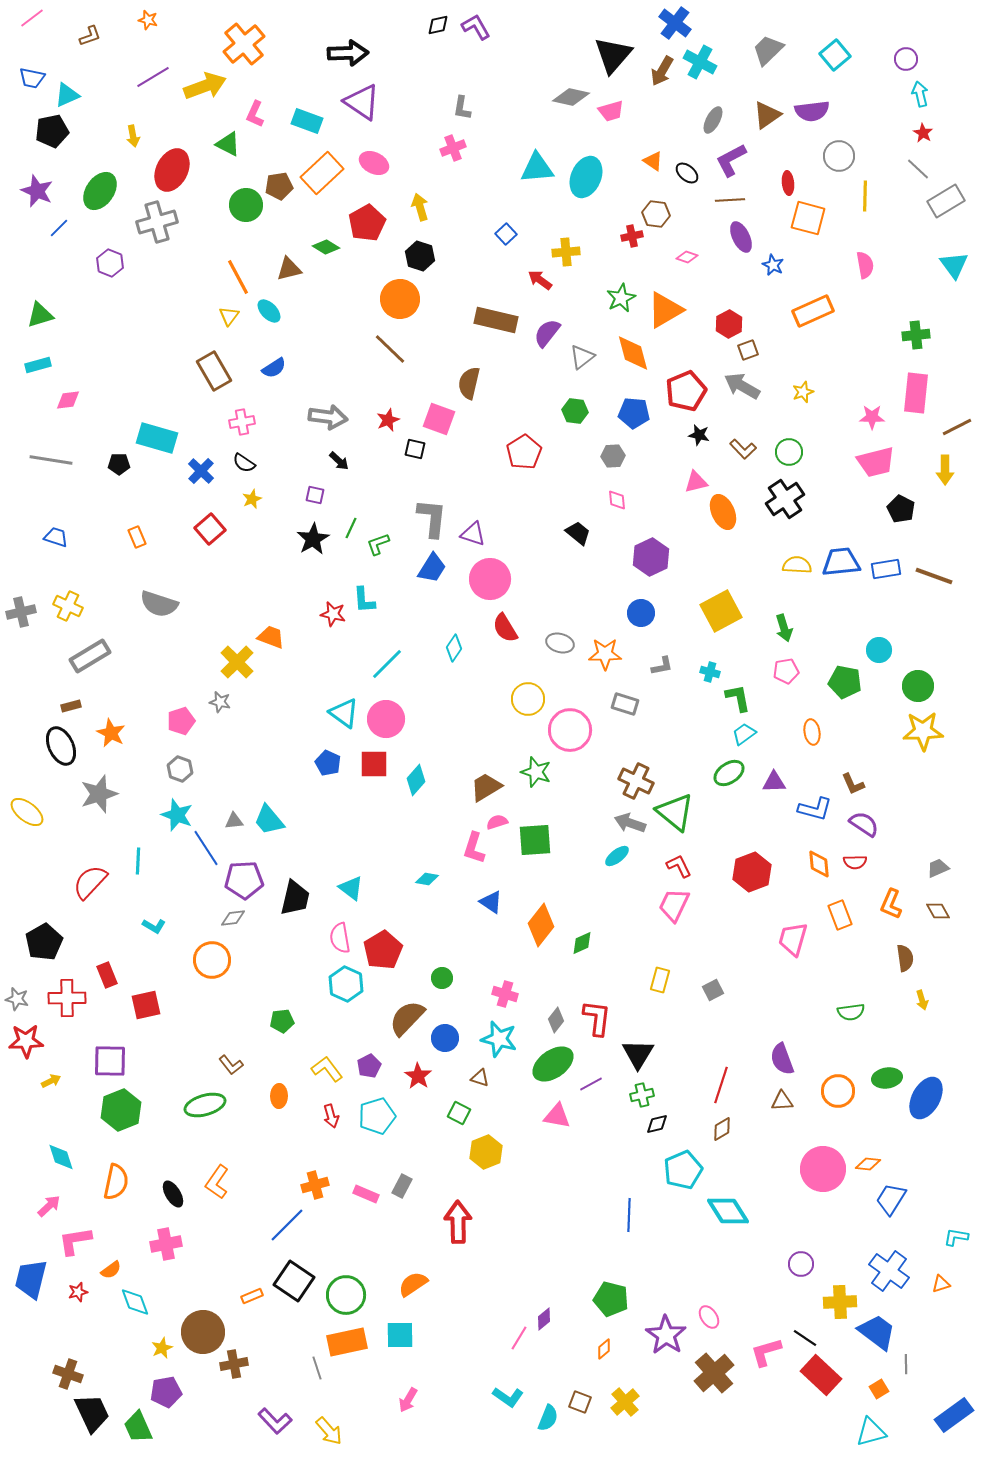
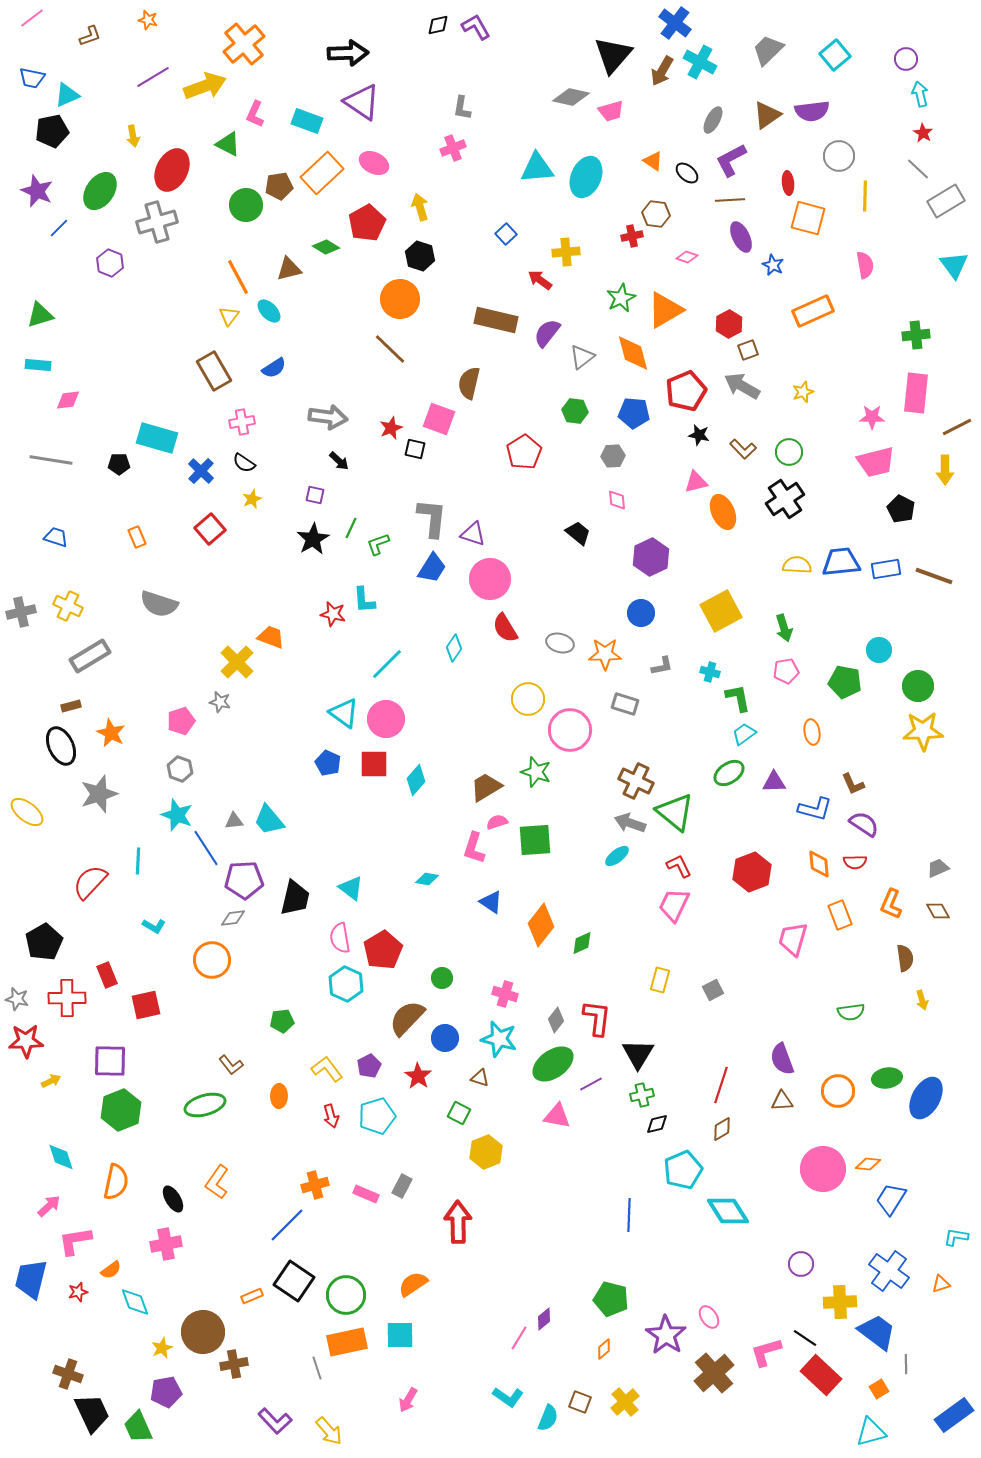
cyan rectangle at (38, 365): rotated 20 degrees clockwise
red star at (388, 420): moved 3 px right, 8 px down
black ellipse at (173, 1194): moved 5 px down
